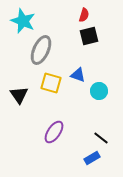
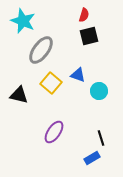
gray ellipse: rotated 12 degrees clockwise
yellow square: rotated 25 degrees clockwise
black triangle: rotated 42 degrees counterclockwise
black line: rotated 35 degrees clockwise
